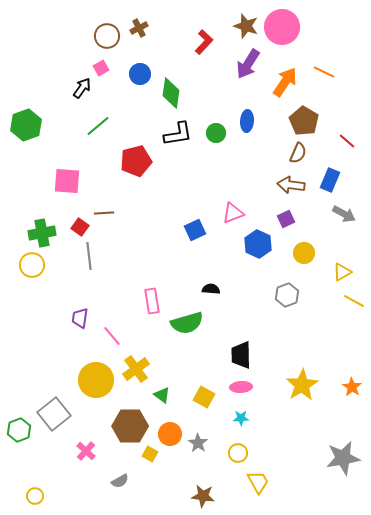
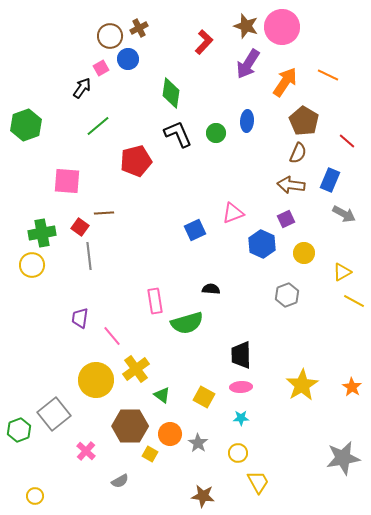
brown circle at (107, 36): moved 3 px right
orange line at (324, 72): moved 4 px right, 3 px down
blue circle at (140, 74): moved 12 px left, 15 px up
black L-shape at (178, 134): rotated 104 degrees counterclockwise
blue hexagon at (258, 244): moved 4 px right
pink rectangle at (152, 301): moved 3 px right
